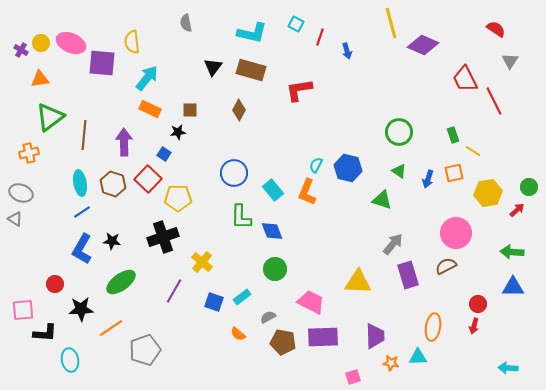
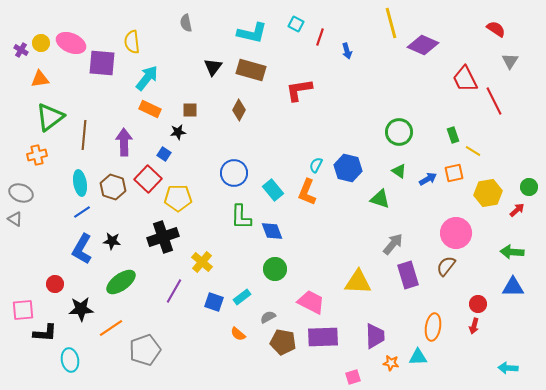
orange cross at (29, 153): moved 8 px right, 2 px down
blue arrow at (428, 179): rotated 138 degrees counterclockwise
brown hexagon at (113, 184): moved 3 px down
green triangle at (382, 200): moved 2 px left, 1 px up
brown semicircle at (446, 266): rotated 25 degrees counterclockwise
